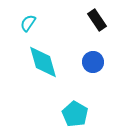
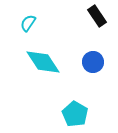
black rectangle: moved 4 px up
cyan diamond: rotated 18 degrees counterclockwise
